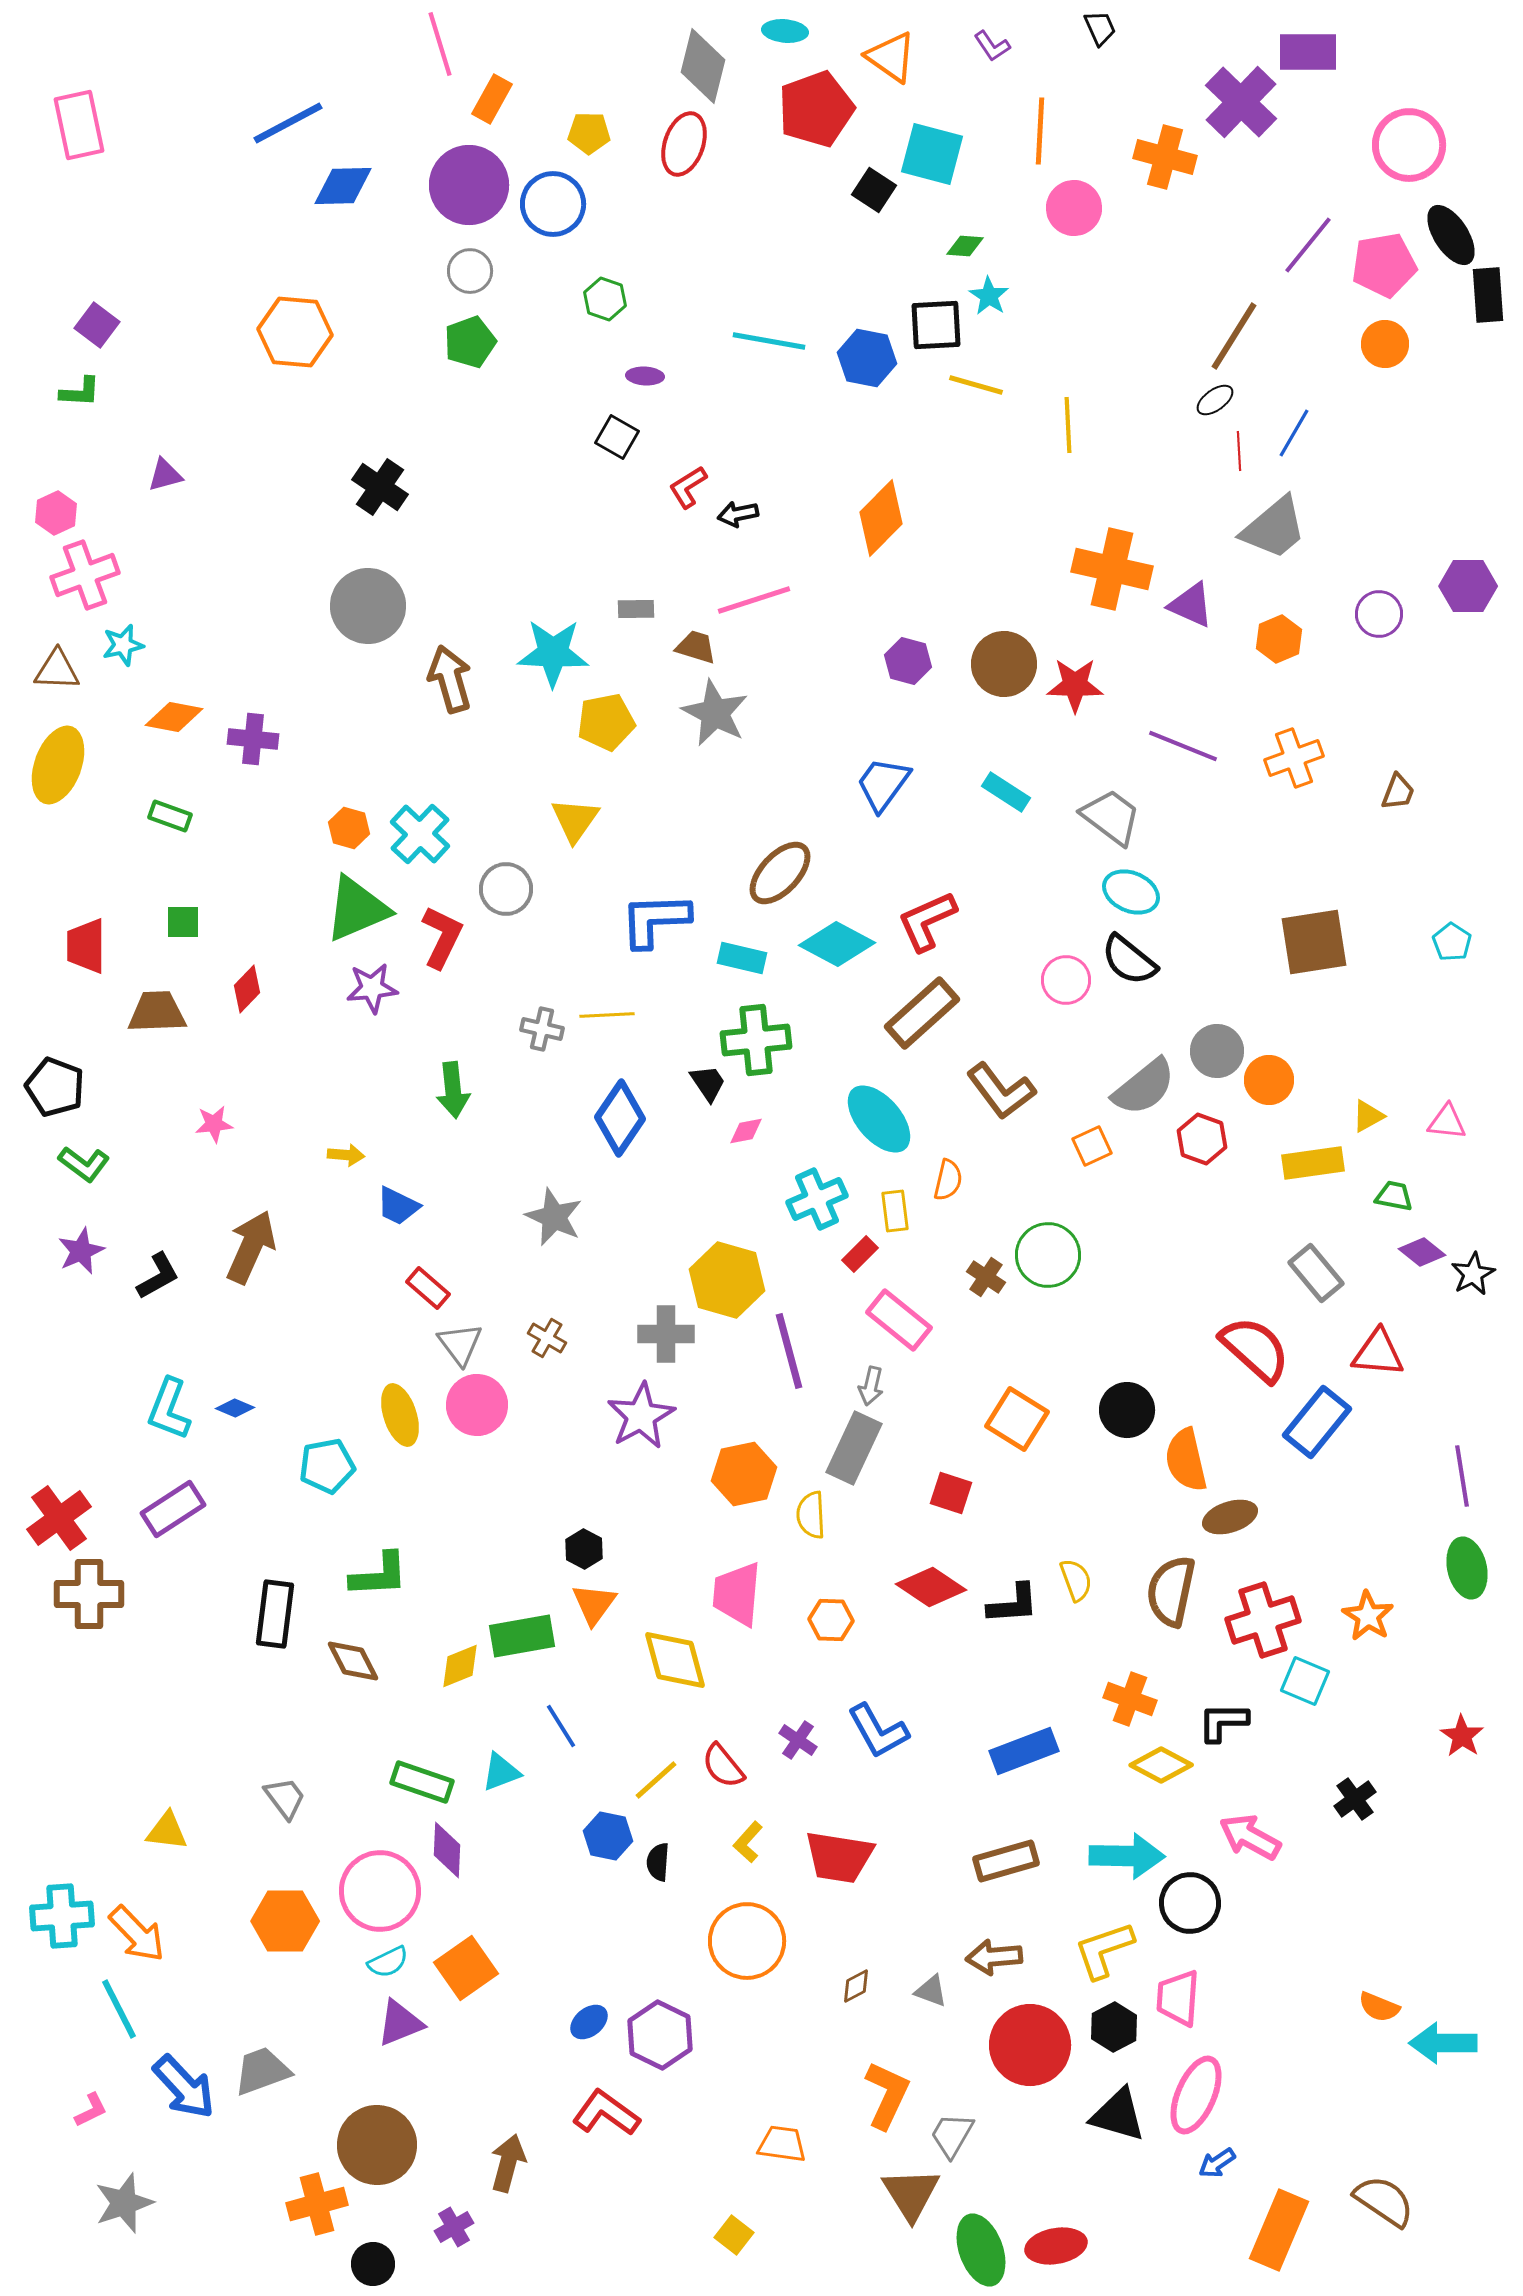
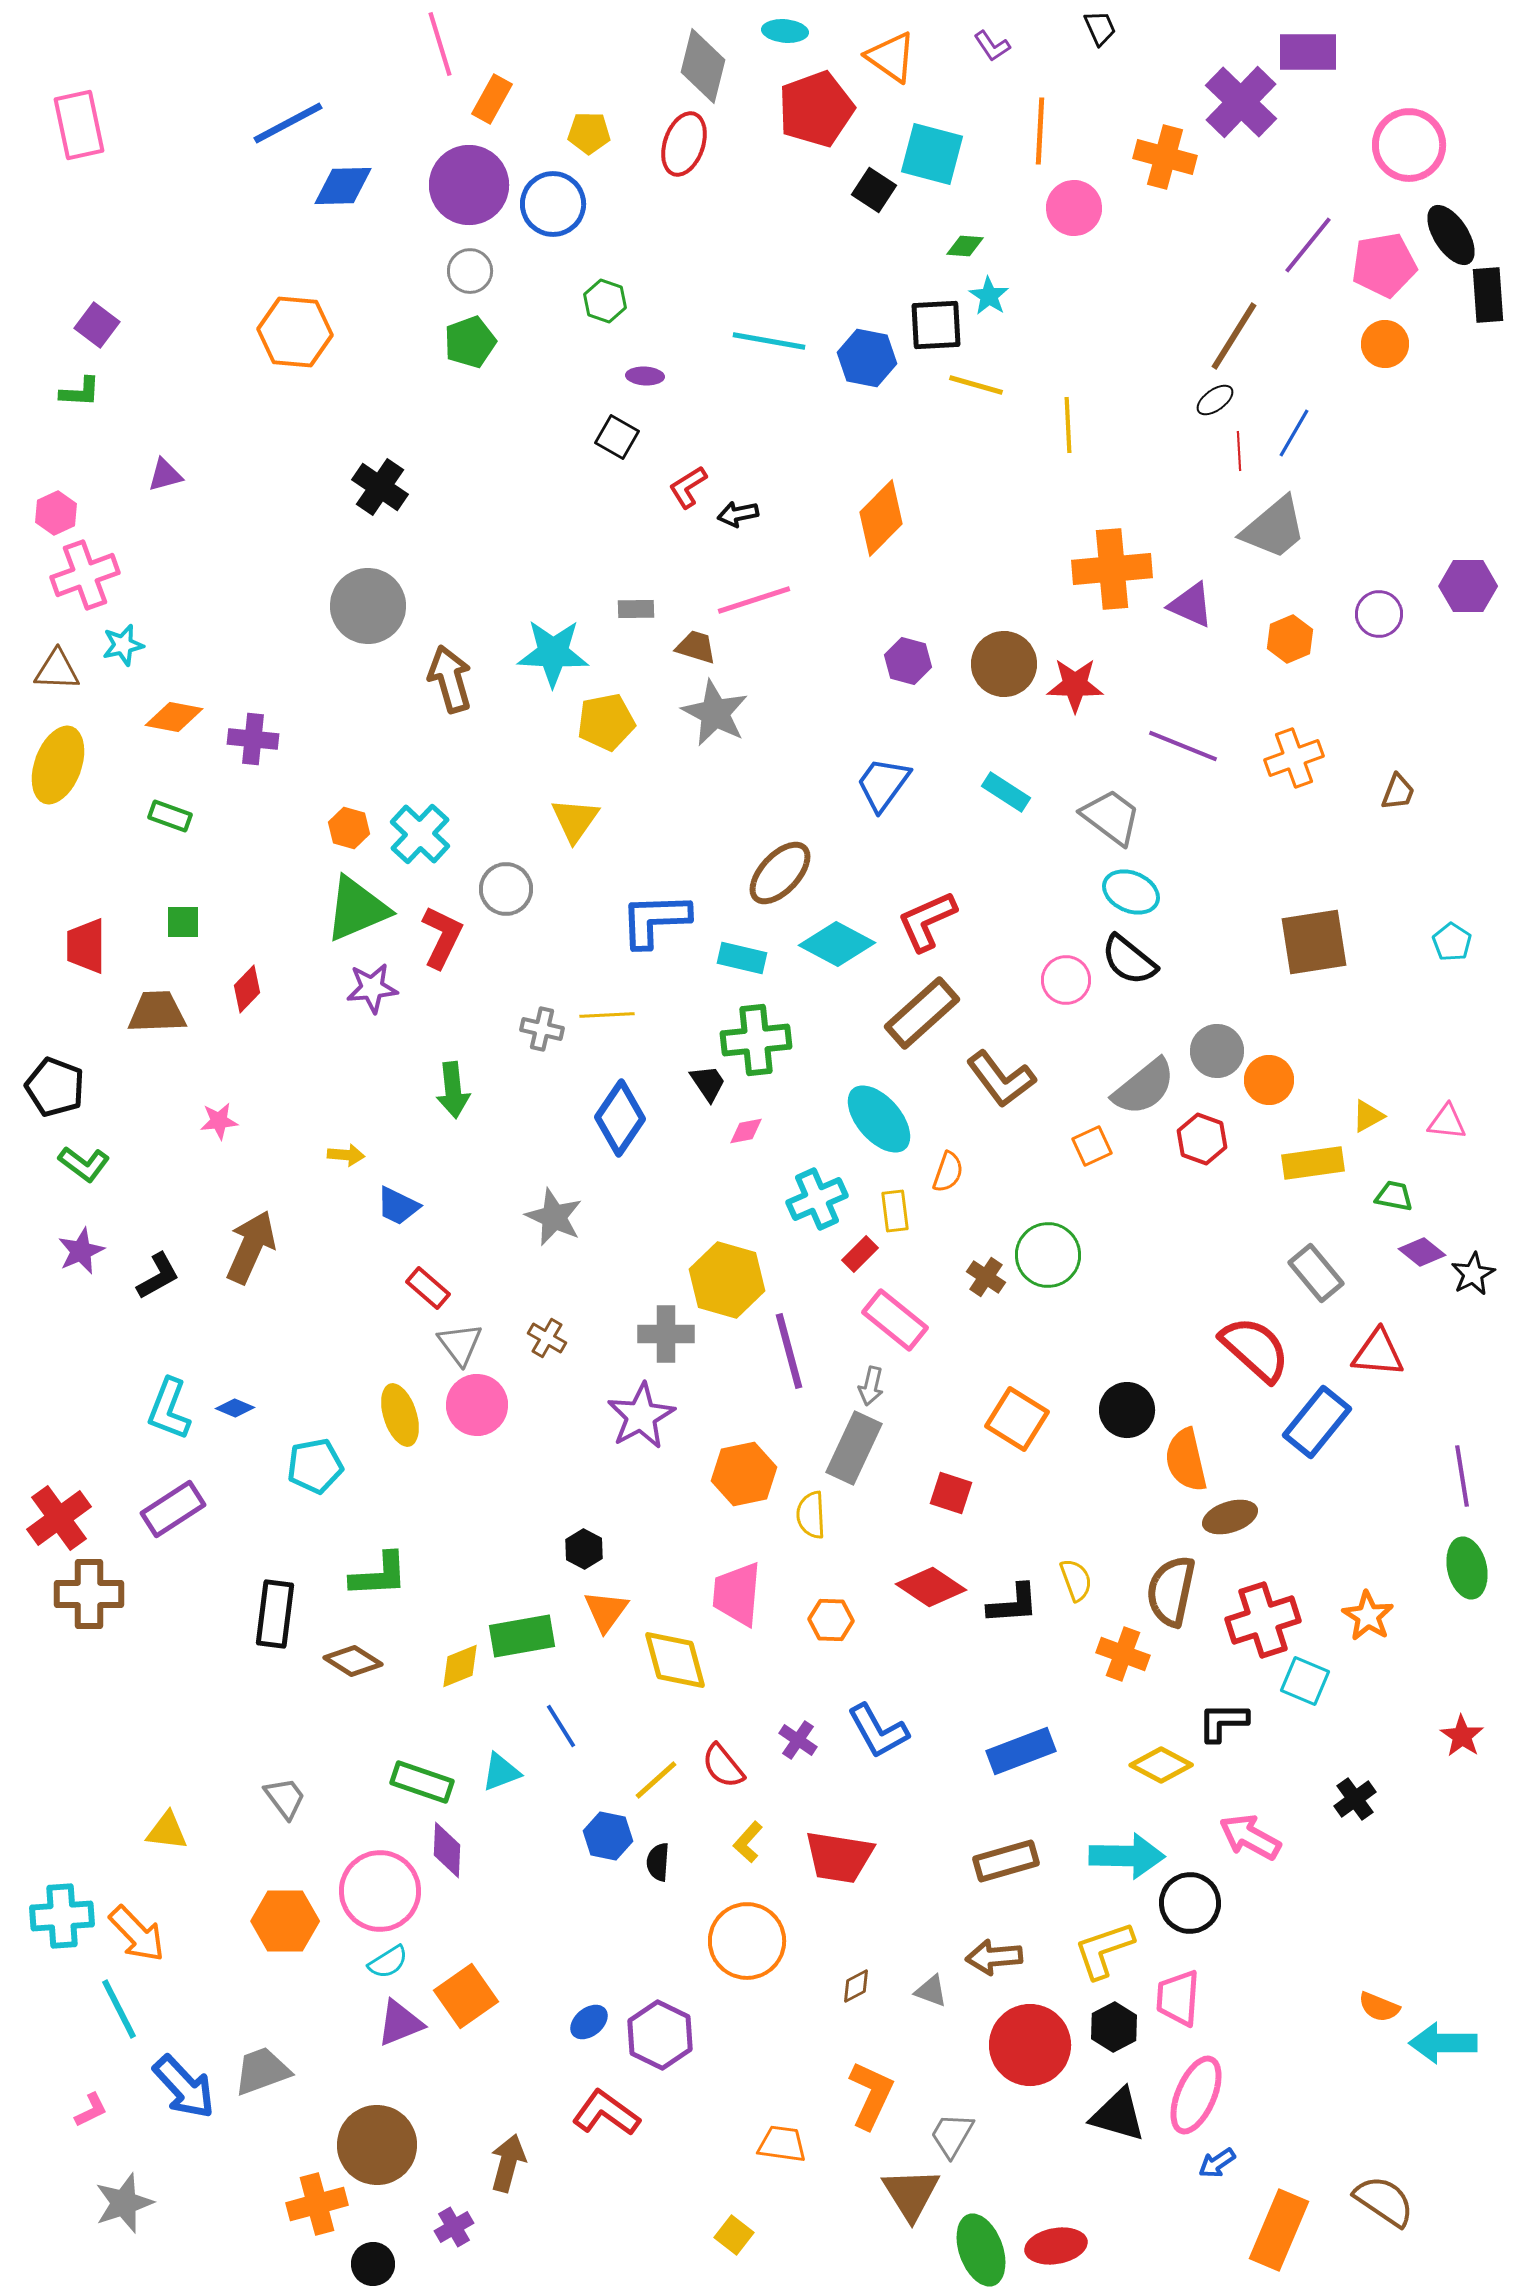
green hexagon at (605, 299): moved 2 px down
orange cross at (1112, 569): rotated 18 degrees counterclockwise
orange hexagon at (1279, 639): moved 11 px right
brown L-shape at (1001, 1091): moved 12 px up
pink star at (214, 1124): moved 5 px right, 3 px up
orange semicircle at (948, 1180): moved 8 px up; rotated 6 degrees clockwise
pink rectangle at (899, 1320): moved 4 px left
cyan pentagon at (327, 1466): moved 12 px left
orange triangle at (594, 1604): moved 12 px right, 7 px down
brown diamond at (353, 1661): rotated 30 degrees counterclockwise
orange cross at (1130, 1699): moved 7 px left, 45 px up
blue rectangle at (1024, 1751): moved 3 px left
cyan semicircle at (388, 1962): rotated 6 degrees counterclockwise
orange square at (466, 1968): moved 28 px down
orange L-shape at (887, 2095): moved 16 px left
